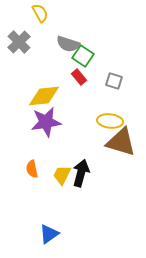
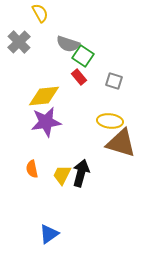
brown triangle: moved 1 px down
